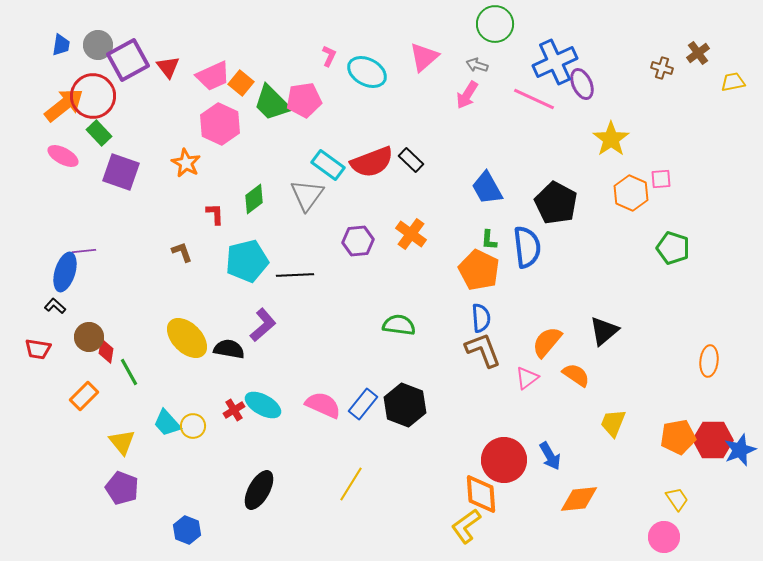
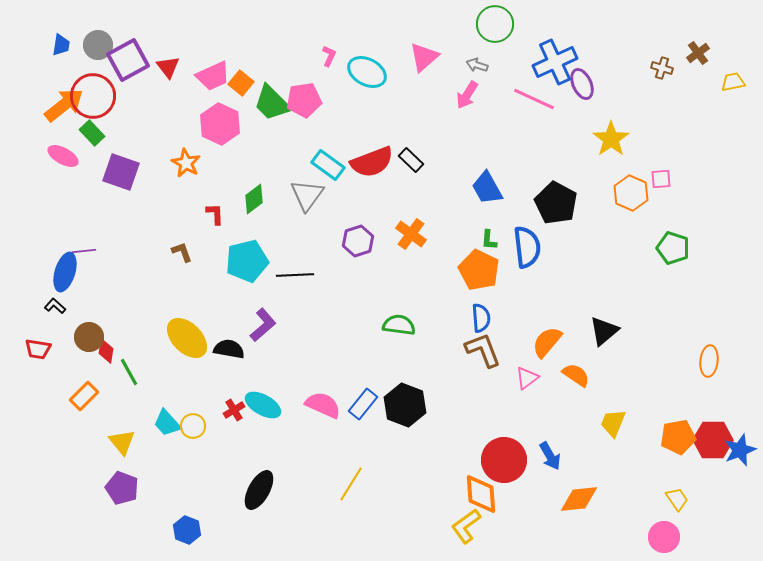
green rectangle at (99, 133): moved 7 px left
purple hexagon at (358, 241): rotated 12 degrees counterclockwise
